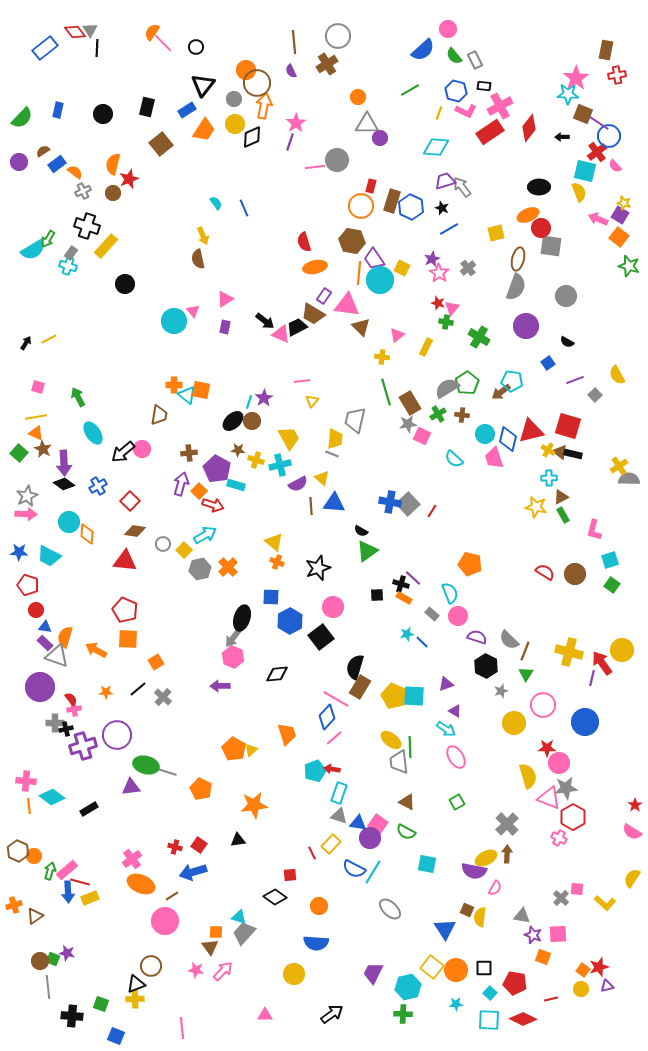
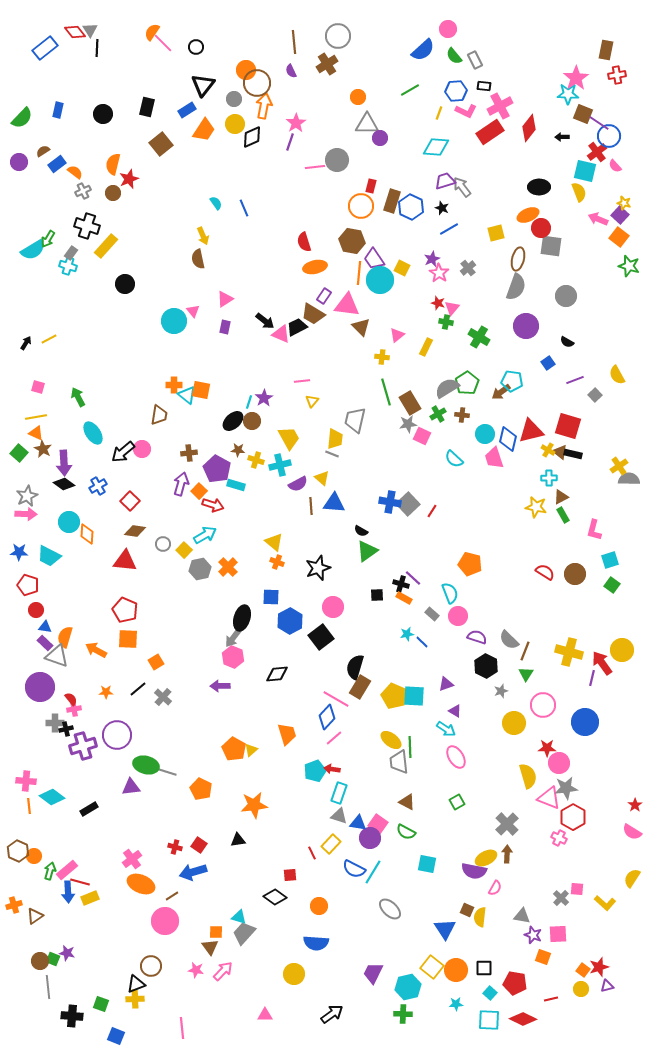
blue hexagon at (456, 91): rotated 20 degrees counterclockwise
purple square at (620, 215): rotated 12 degrees clockwise
